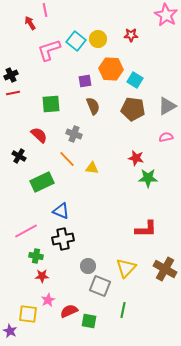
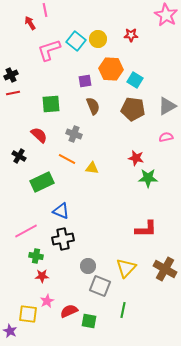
orange line at (67, 159): rotated 18 degrees counterclockwise
pink star at (48, 300): moved 1 px left, 1 px down
